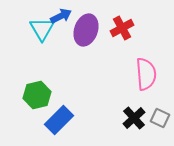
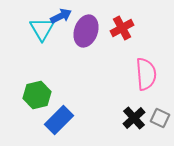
purple ellipse: moved 1 px down
